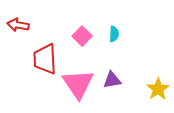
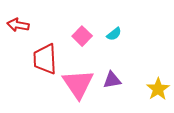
cyan semicircle: rotated 49 degrees clockwise
